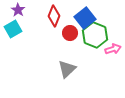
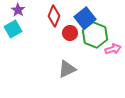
gray triangle: rotated 18 degrees clockwise
